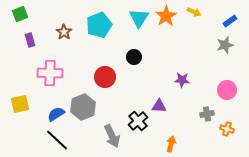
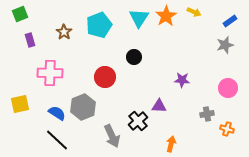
pink circle: moved 1 px right, 2 px up
blue semicircle: moved 1 px right, 1 px up; rotated 66 degrees clockwise
